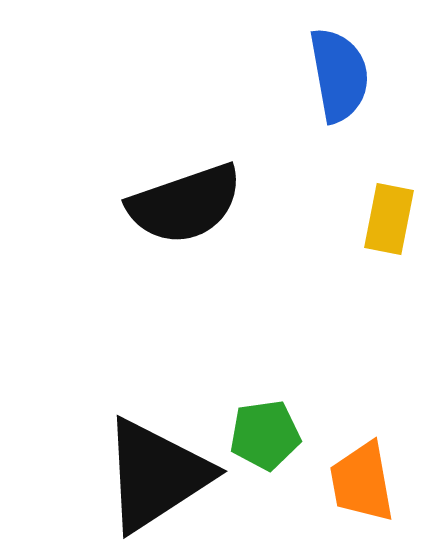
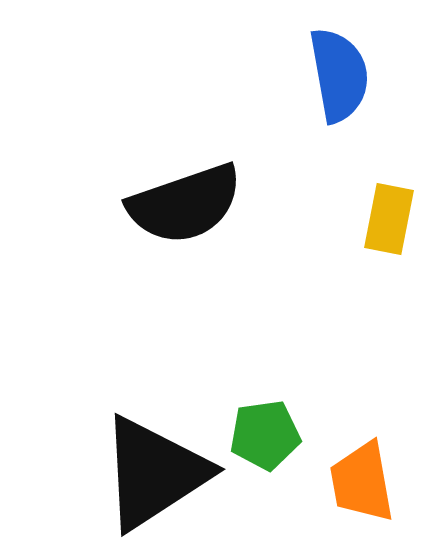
black triangle: moved 2 px left, 2 px up
